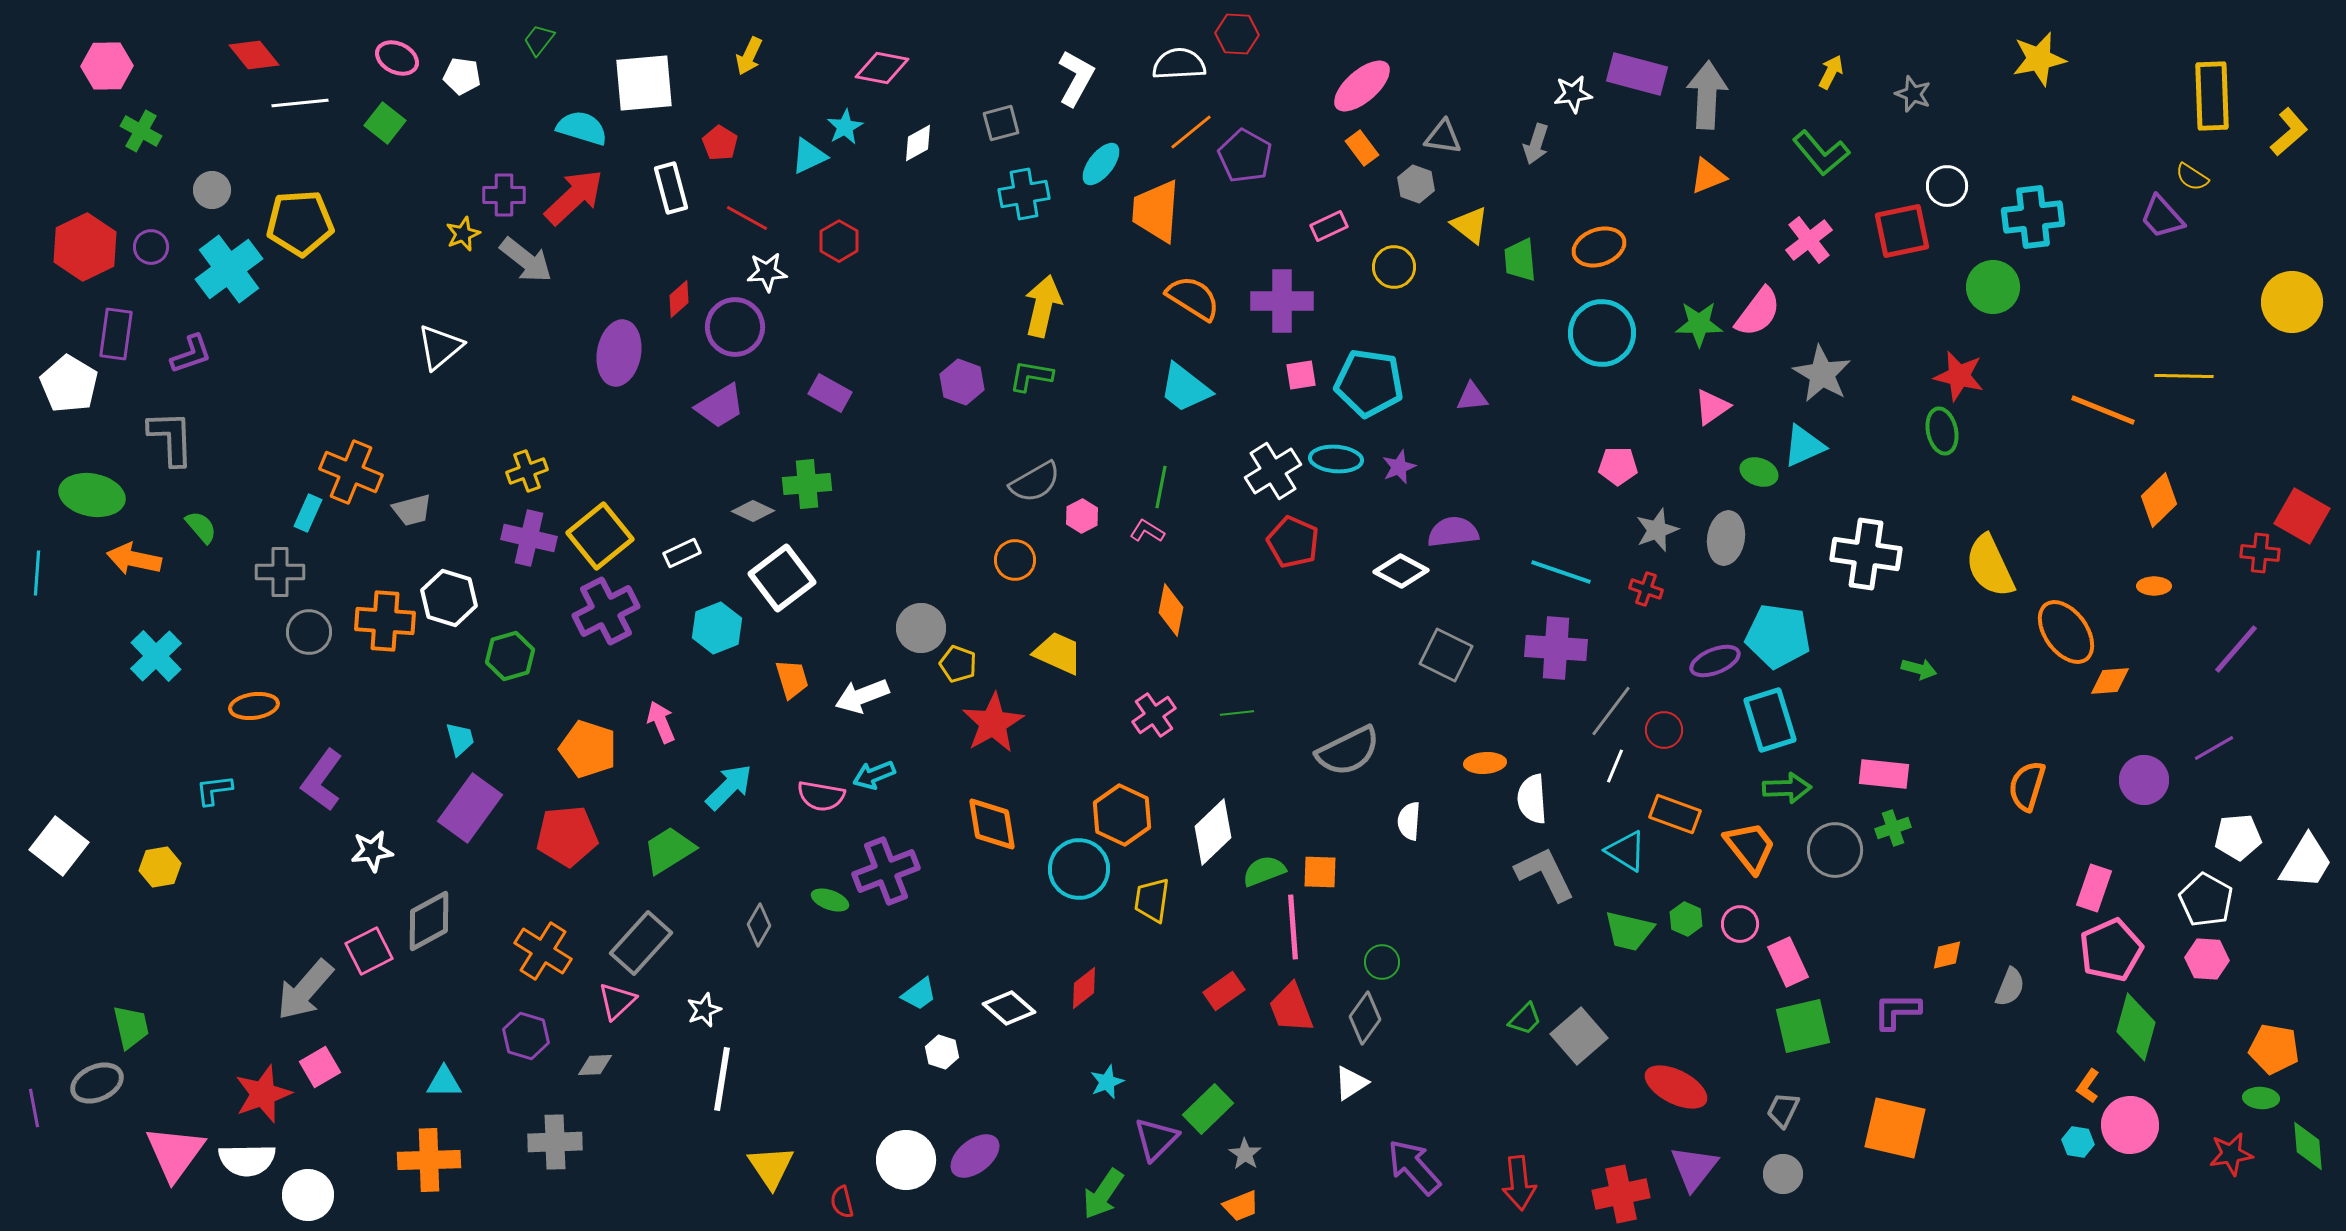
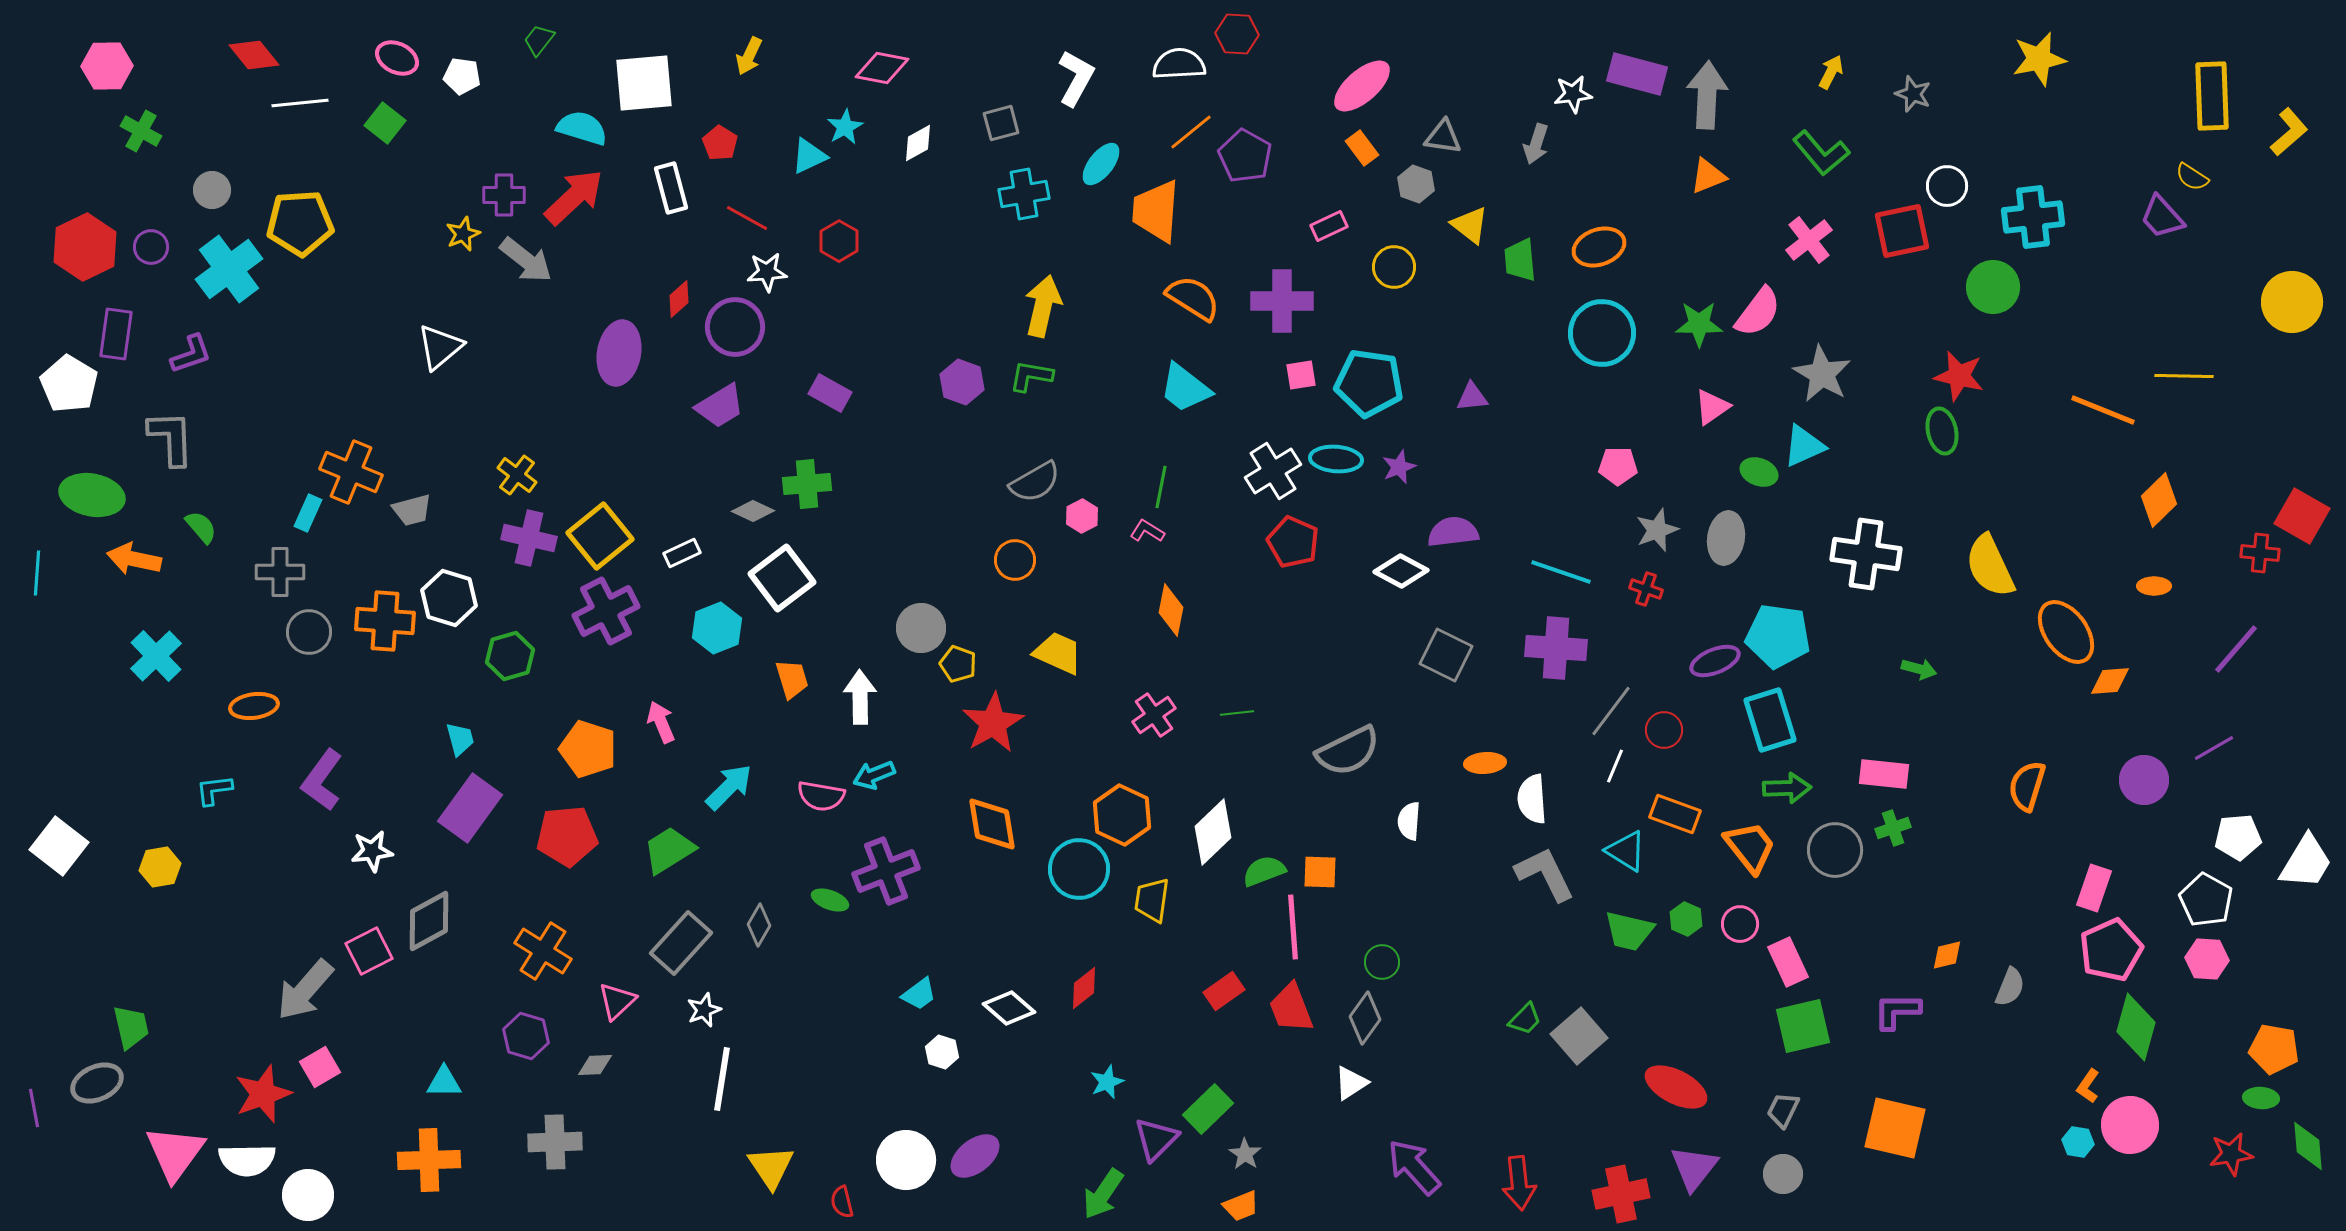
yellow cross at (527, 471): moved 10 px left, 4 px down; rotated 33 degrees counterclockwise
white arrow at (862, 696): moved 2 px left, 1 px down; rotated 110 degrees clockwise
gray rectangle at (641, 943): moved 40 px right
